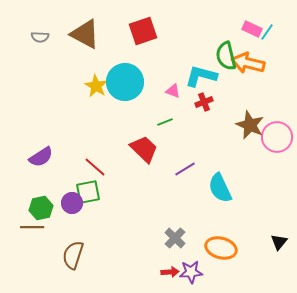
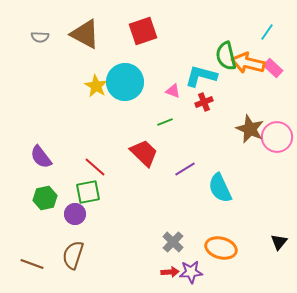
pink rectangle: moved 21 px right, 39 px down; rotated 18 degrees clockwise
brown star: moved 4 px down
red trapezoid: moved 4 px down
purple semicircle: rotated 85 degrees clockwise
purple circle: moved 3 px right, 11 px down
green hexagon: moved 4 px right, 10 px up
brown line: moved 37 px down; rotated 20 degrees clockwise
gray cross: moved 2 px left, 4 px down
